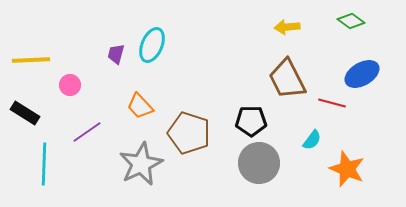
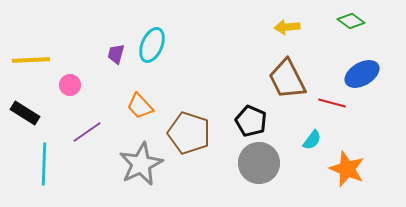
black pentagon: rotated 24 degrees clockwise
